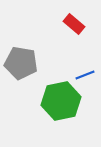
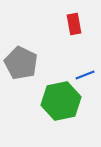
red rectangle: rotated 40 degrees clockwise
gray pentagon: rotated 16 degrees clockwise
